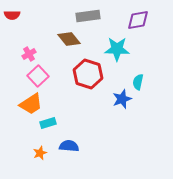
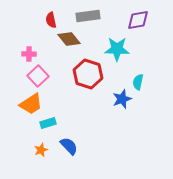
red semicircle: moved 39 px right, 5 px down; rotated 77 degrees clockwise
pink cross: rotated 32 degrees clockwise
blue semicircle: rotated 42 degrees clockwise
orange star: moved 1 px right, 3 px up
